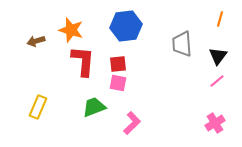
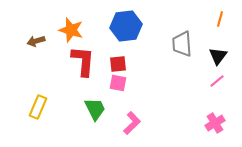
green trapezoid: moved 1 px right, 2 px down; rotated 85 degrees clockwise
